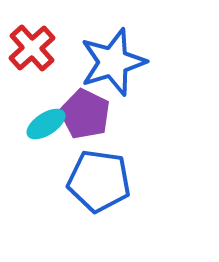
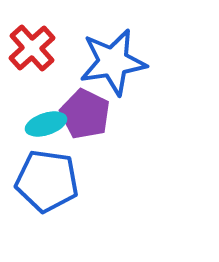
blue star: rotated 8 degrees clockwise
cyan ellipse: rotated 15 degrees clockwise
blue pentagon: moved 52 px left
